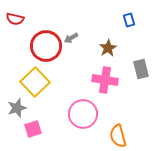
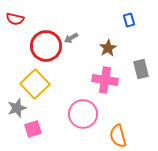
yellow square: moved 2 px down
